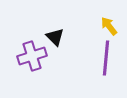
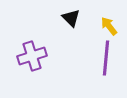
black triangle: moved 16 px right, 19 px up
